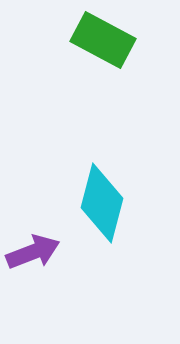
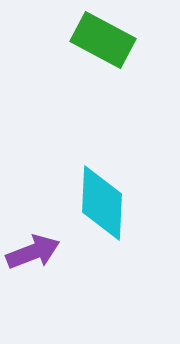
cyan diamond: rotated 12 degrees counterclockwise
